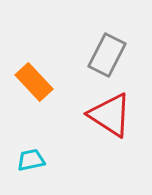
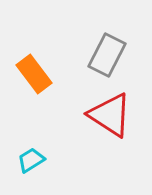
orange rectangle: moved 8 px up; rotated 6 degrees clockwise
cyan trapezoid: rotated 20 degrees counterclockwise
